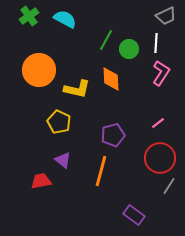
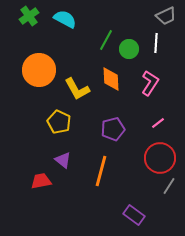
pink L-shape: moved 11 px left, 10 px down
yellow L-shape: rotated 48 degrees clockwise
purple pentagon: moved 6 px up
